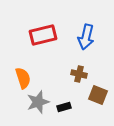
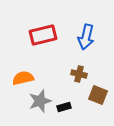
orange semicircle: rotated 85 degrees counterclockwise
gray star: moved 2 px right, 1 px up
